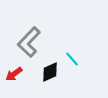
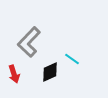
cyan line: rotated 14 degrees counterclockwise
red arrow: rotated 72 degrees counterclockwise
